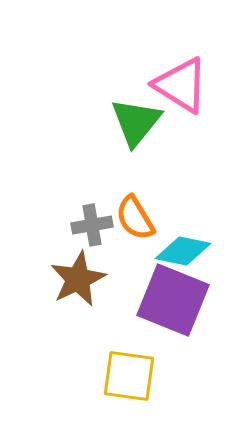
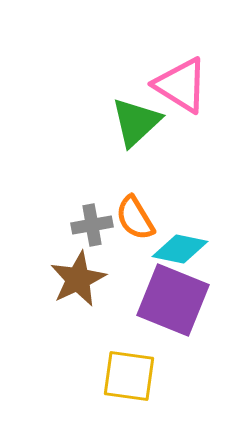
green triangle: rotated 8 degrees clockwise
cyan diamond: moved 3 px left, 2 px up
